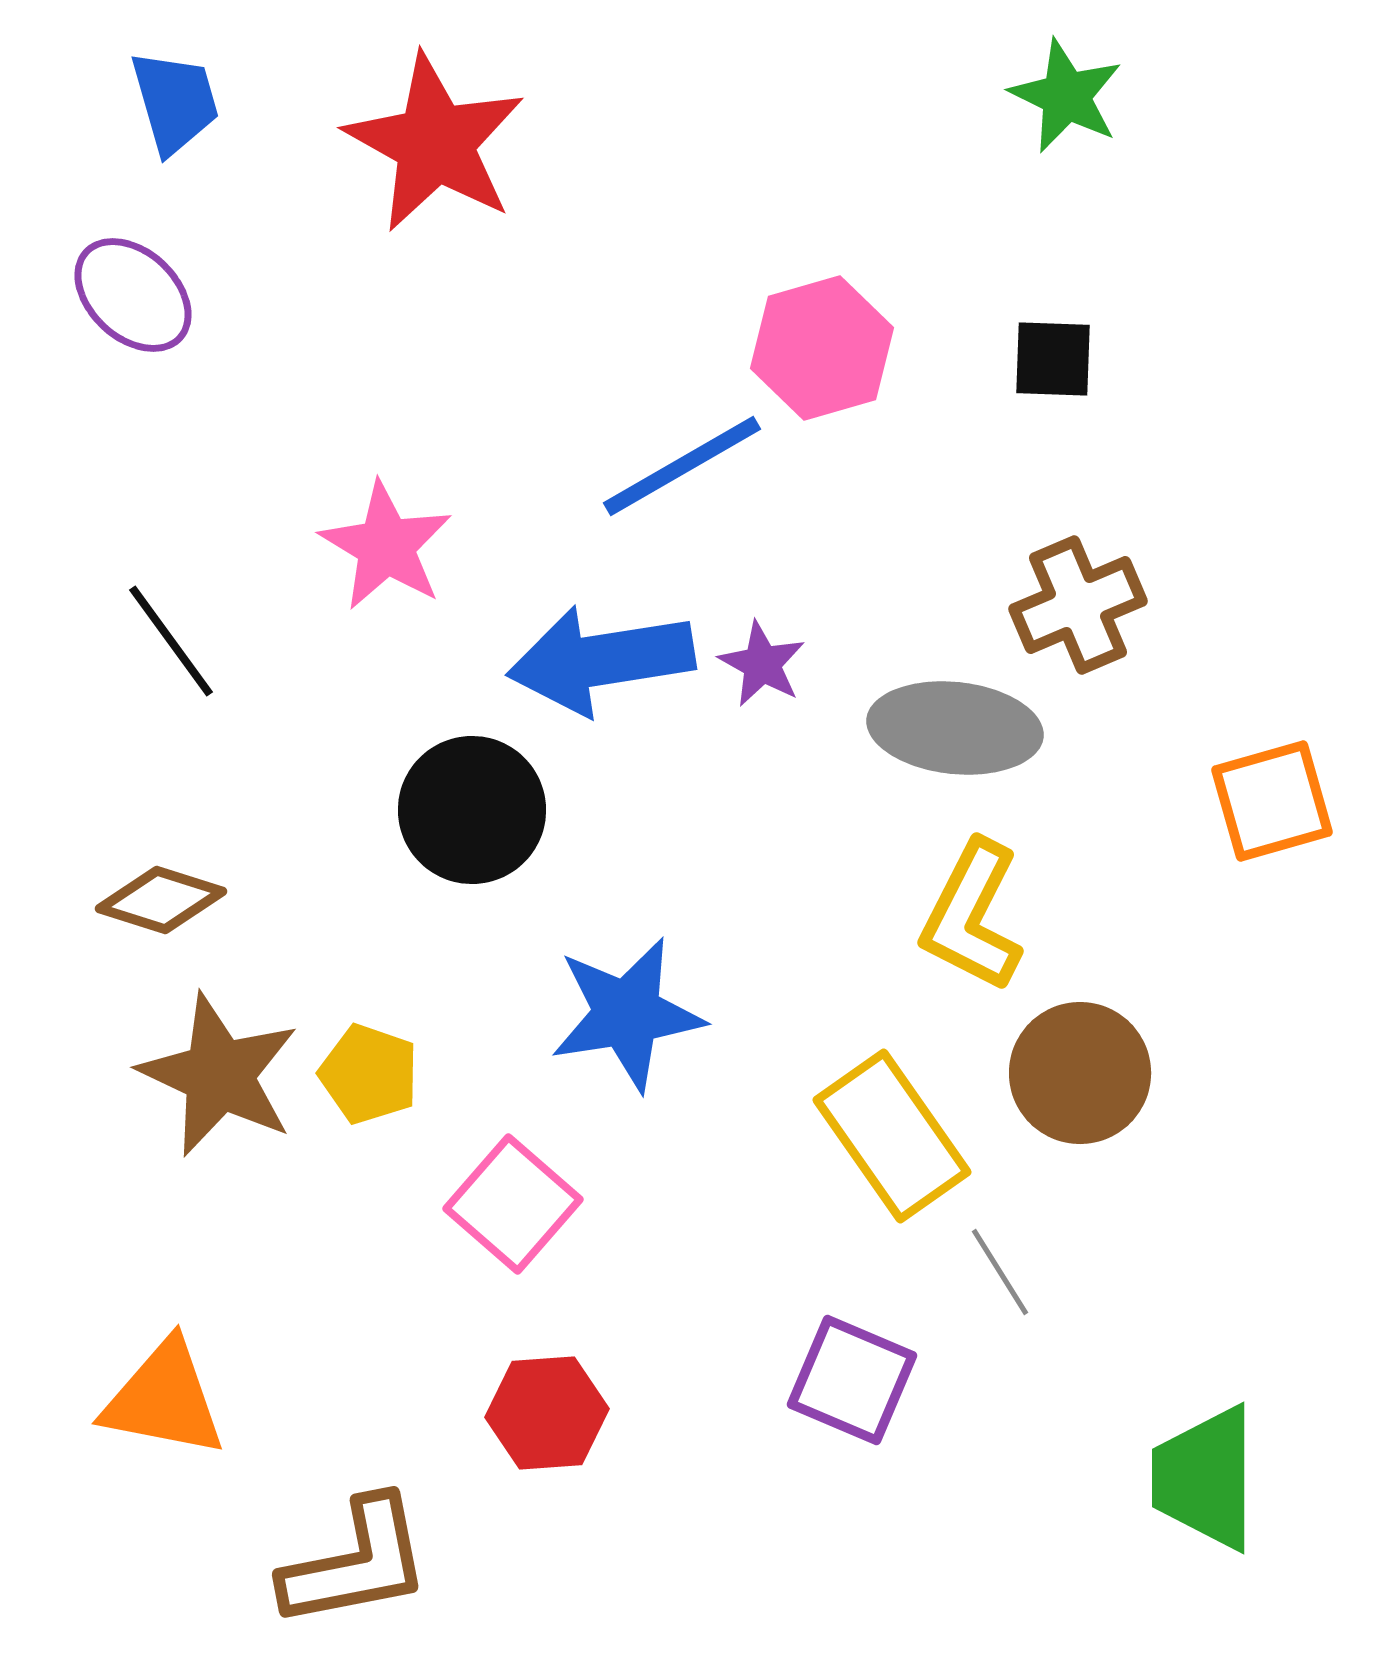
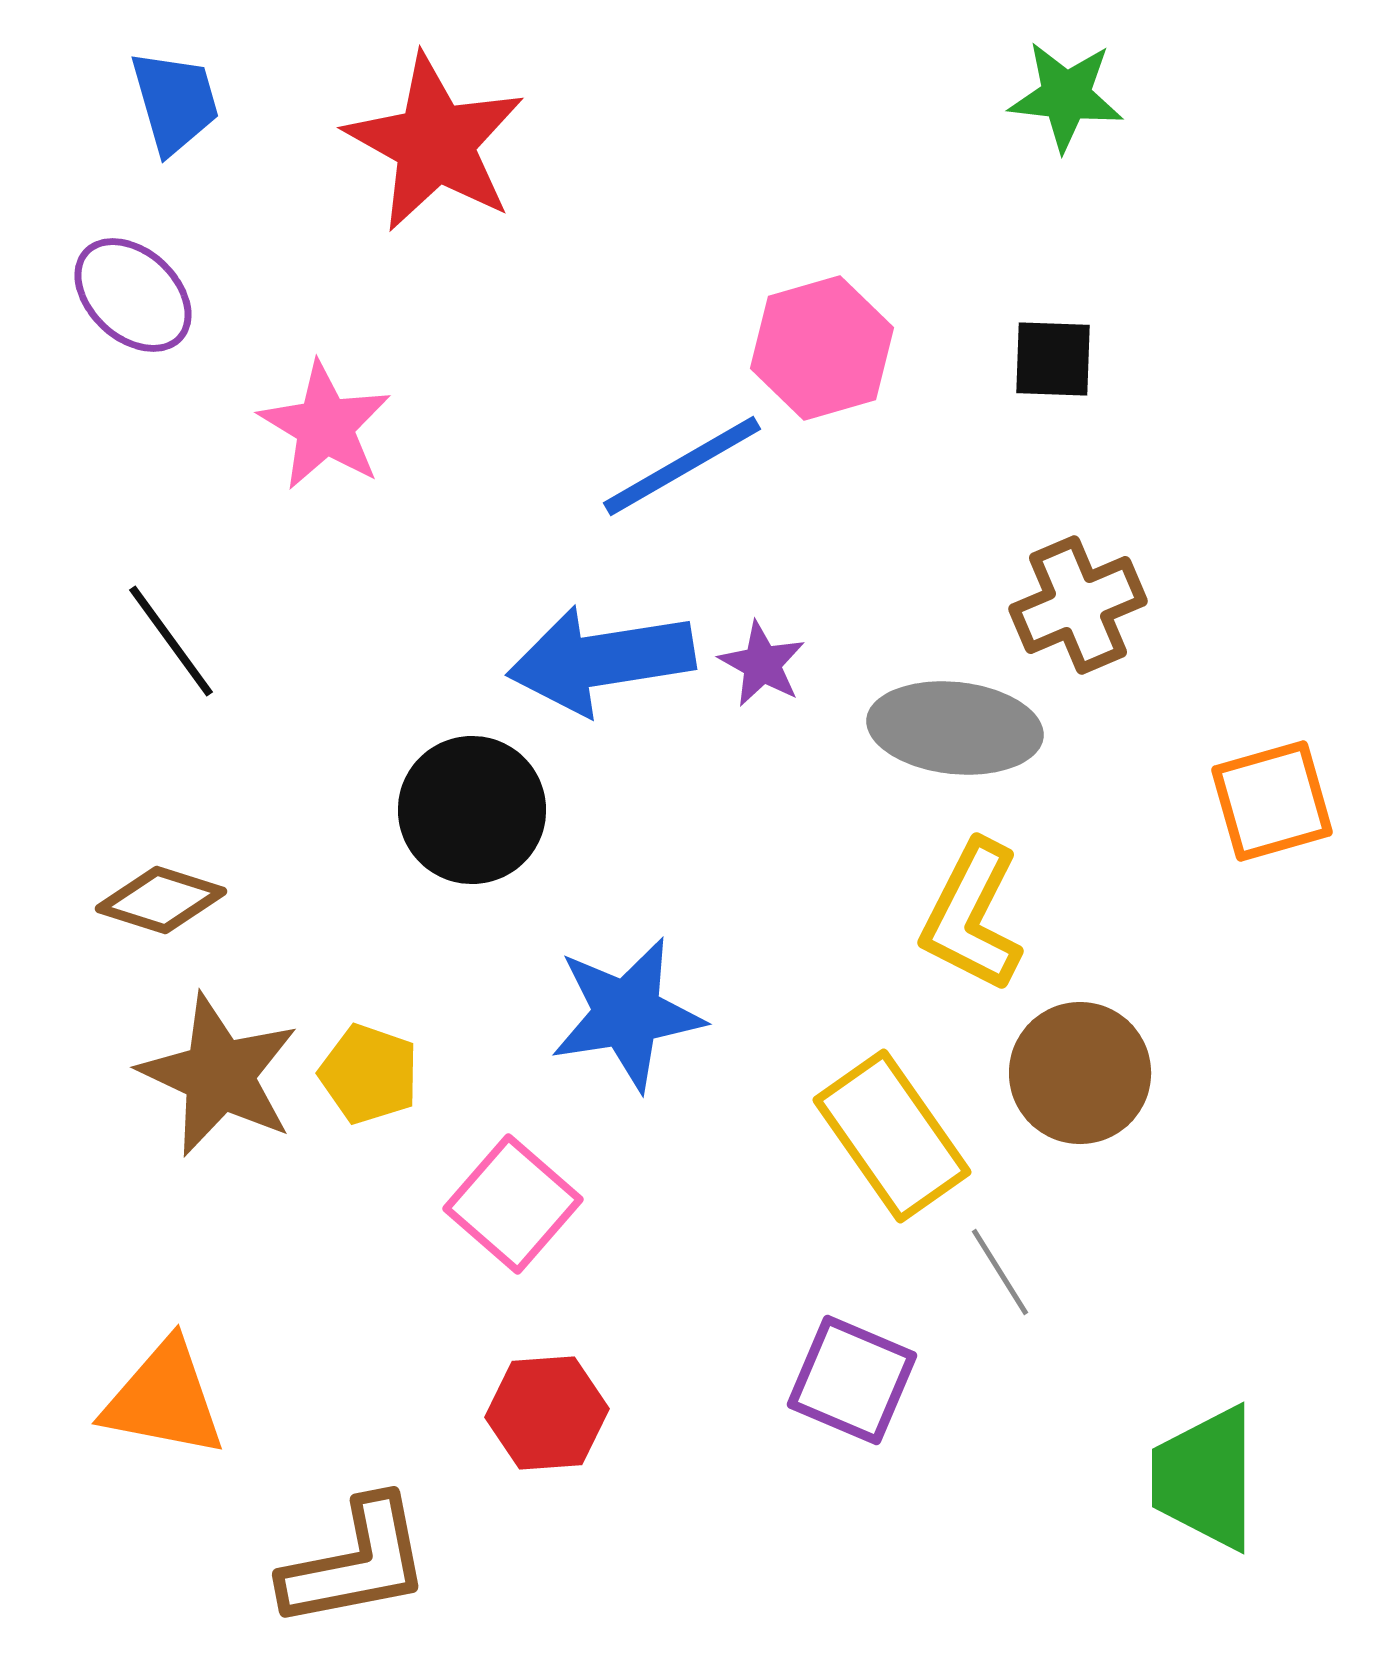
green star: rotated 20 degrees counterclockwise
pink star: moved 61 px left, 120 px up
